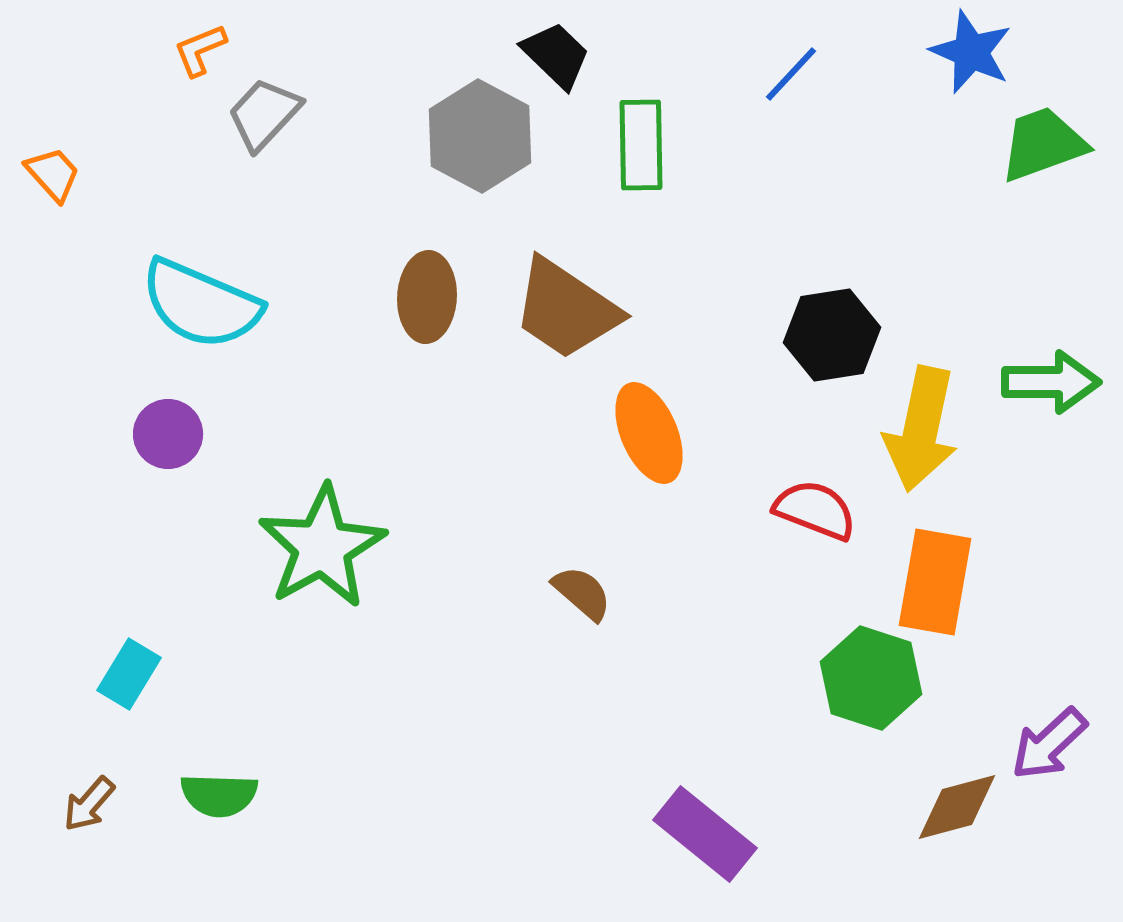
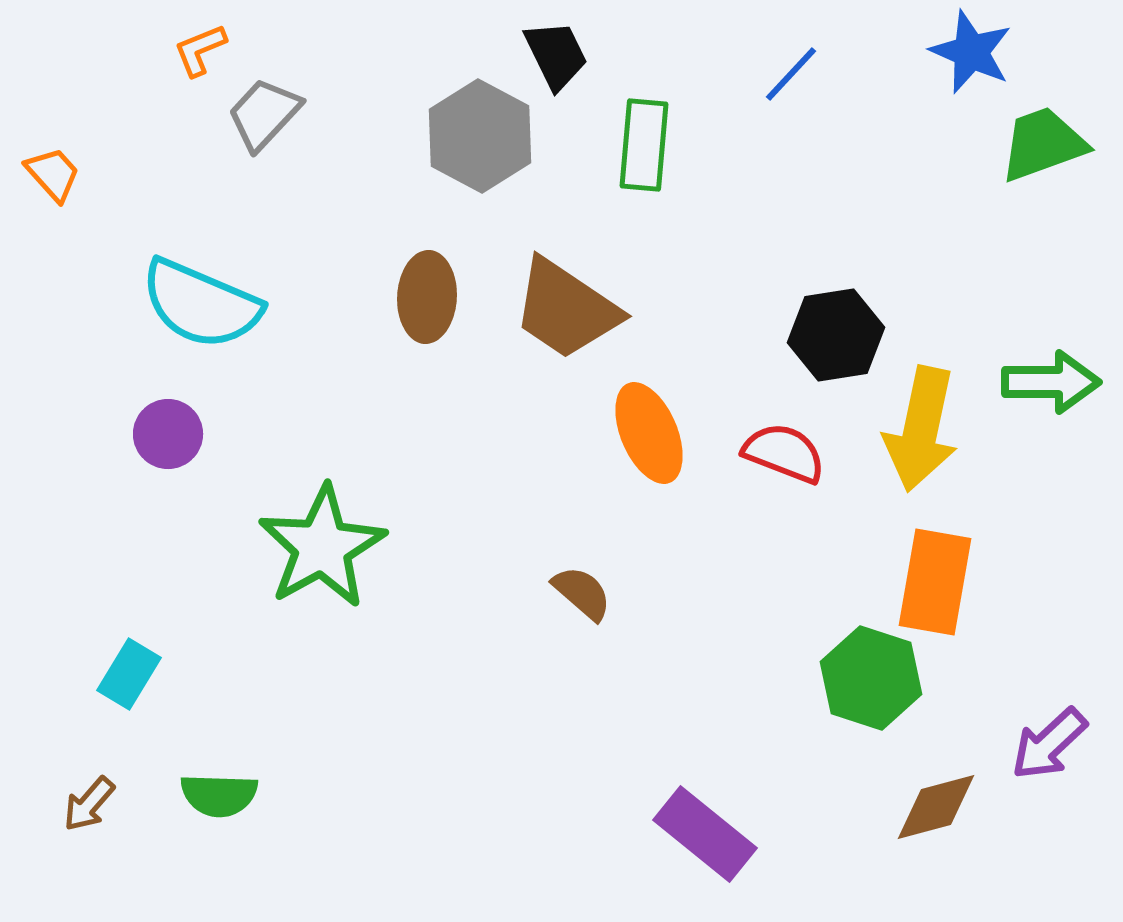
black trapezoid: rotated 20 degrees clockwise
green rectangle: moved 3 px right; rotated 6 degrees clockwise
black hexagon: moved 4 px right
red semicircle: moved 31 px left, 57 px up
brown diamond: moved 21 px left
